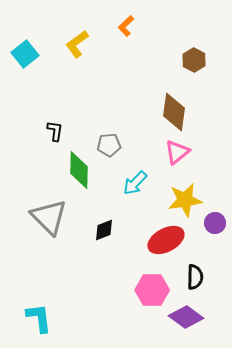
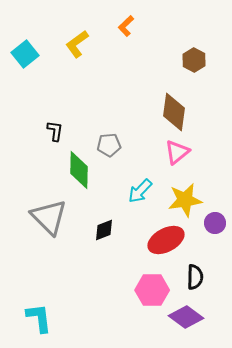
cyan arrow: moved 5 px right, 8 px down
